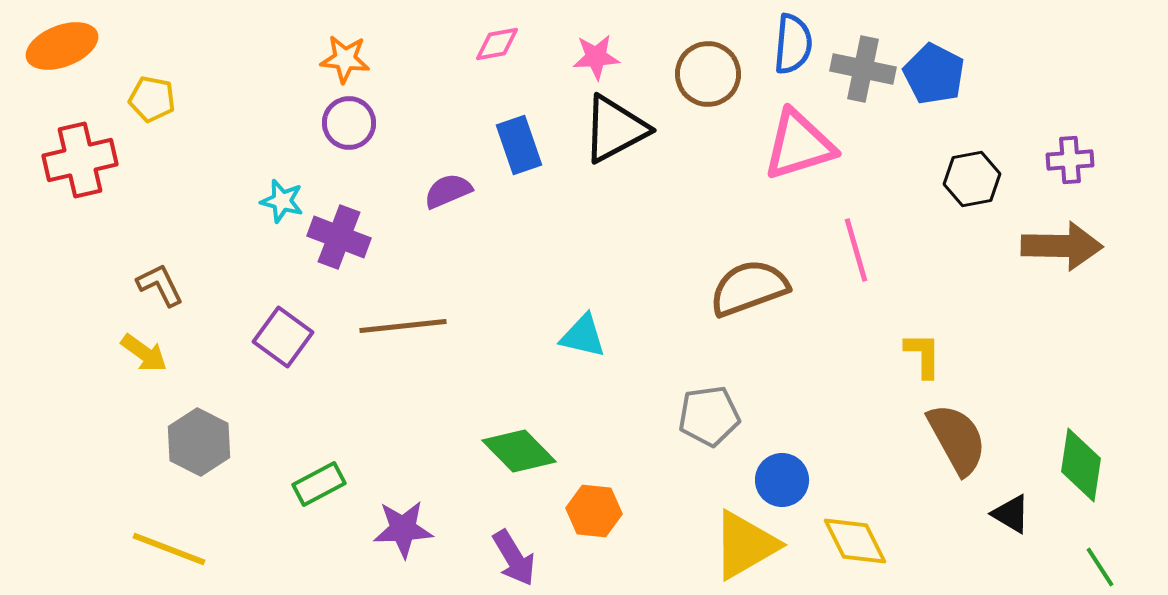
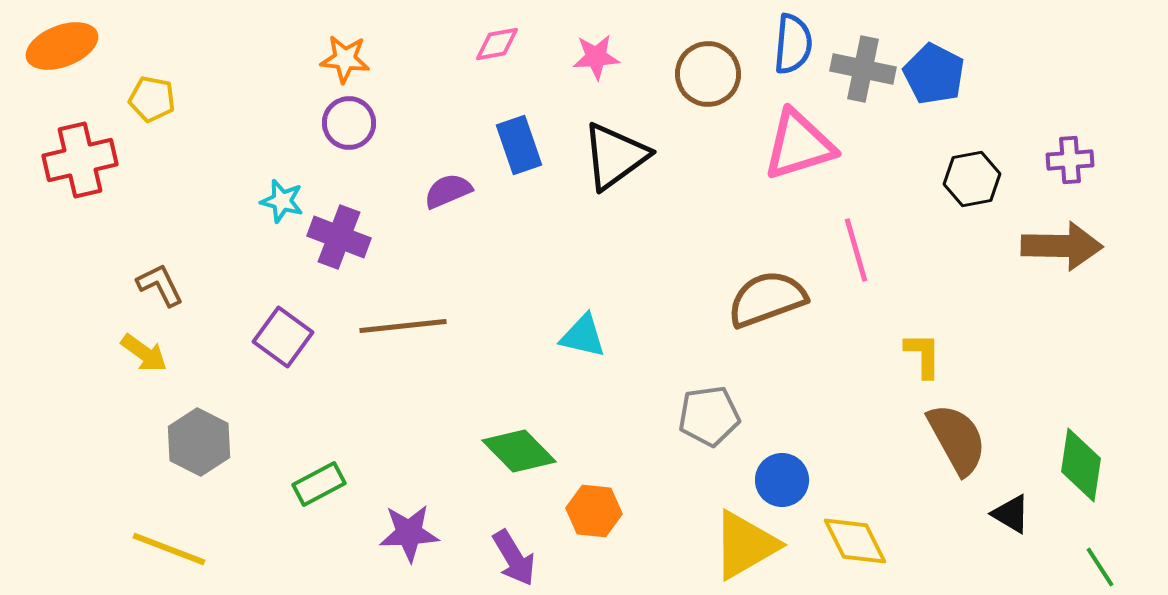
black triangle at (615, 129): moved 27 px down; rotated 8 degrees counterclockwise
brown semicircle at (749, 288): moved 18 px right, 11 px down
purple star at (403, 529): moved 6 px right, 4 px down
